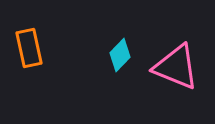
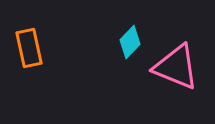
cyan diamond: moved 10 px right, 13 px up
